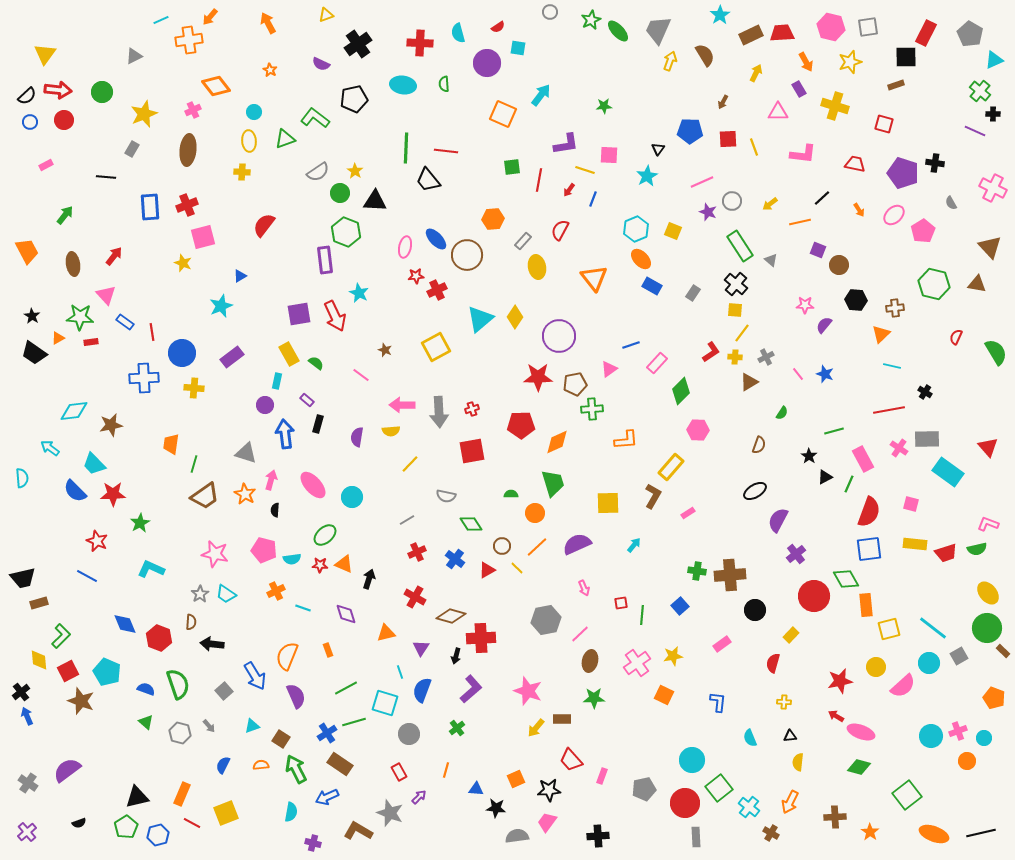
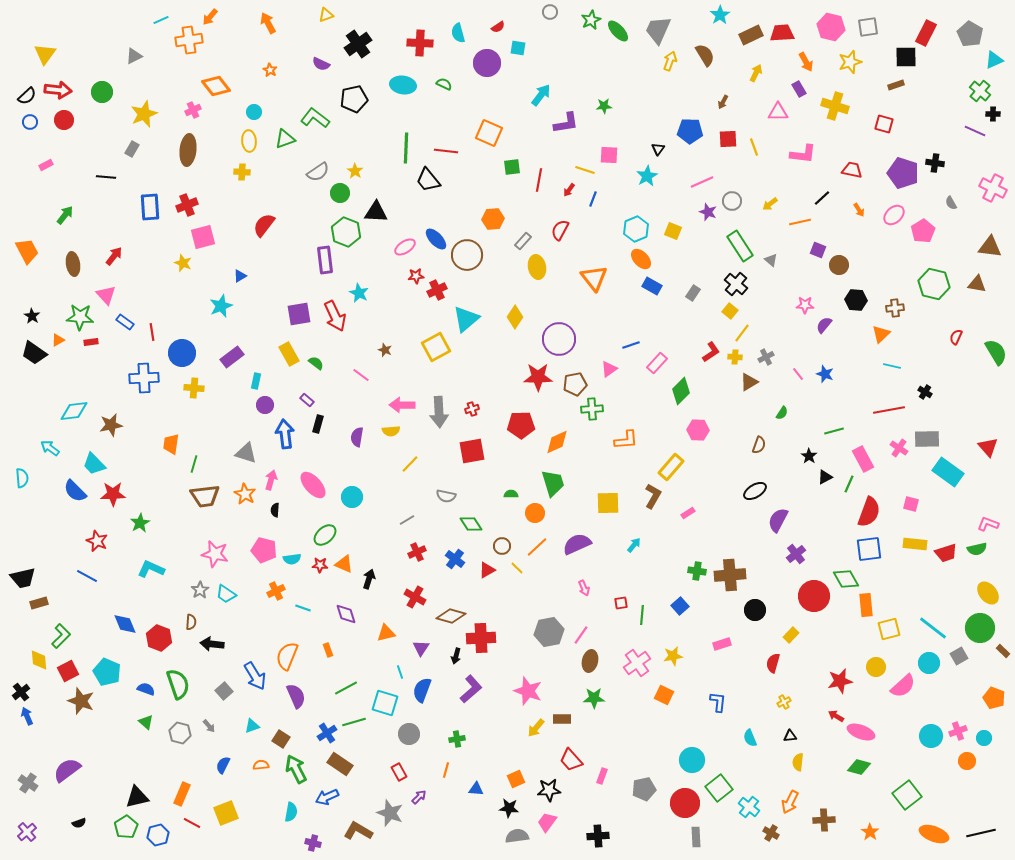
green semicircle at (444, 84): rotated 119 degrees clockwise
orange square at (503, 114): moved 14 px left, 19 px down
purple L-shape at (566, 144): moved 21 px up
red trapezoid at (855, 164): moved 3 px left, 6 px down
black triangle at (375, 201): moved 1 px right, 11 px down
pink ellipse at (405, 247): rotated 45 degrees clockwise
brown triangle at (990, 247): rotated 40 degrees counterclockwise
yellow square at (735, 310): moved 5 px left, 1 px down; rotated 35 degrees clockwise
cyan triangle at (480, 319): moved 14 px left
purple circle at (559, 336): moved 3 px down
orange triangle at (58, 338): moved 2 px down
cyan rectangle at (277, 381): moved 21 px left
brown trapezoid at (205, 496): rotated 28 degrees clockwise
gray star at (200, 594): moved 4 px up
gray hexagon at (546, 620): moved 3 px right, 12 px down
green circle at (987, 628): moved 7 px left
pink line at (580, 634): moved 1 px right, 1 px down; rotated 12 degrees counterclockwise
pink rectangle at (722, 644): rotated 18 degrees clockwise
yellow cross at (784, 702): rotated 32 degrees counterclockwise
green cross at (457, 728): moved 11 px down; rotated 28 degrees clockwise
black star at (496, 808): moved 13 px right
brown cross at (835, 817): moved 11 px left, 3 px down
